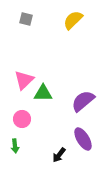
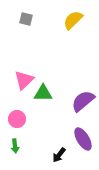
pink circle: moved 5 px left
